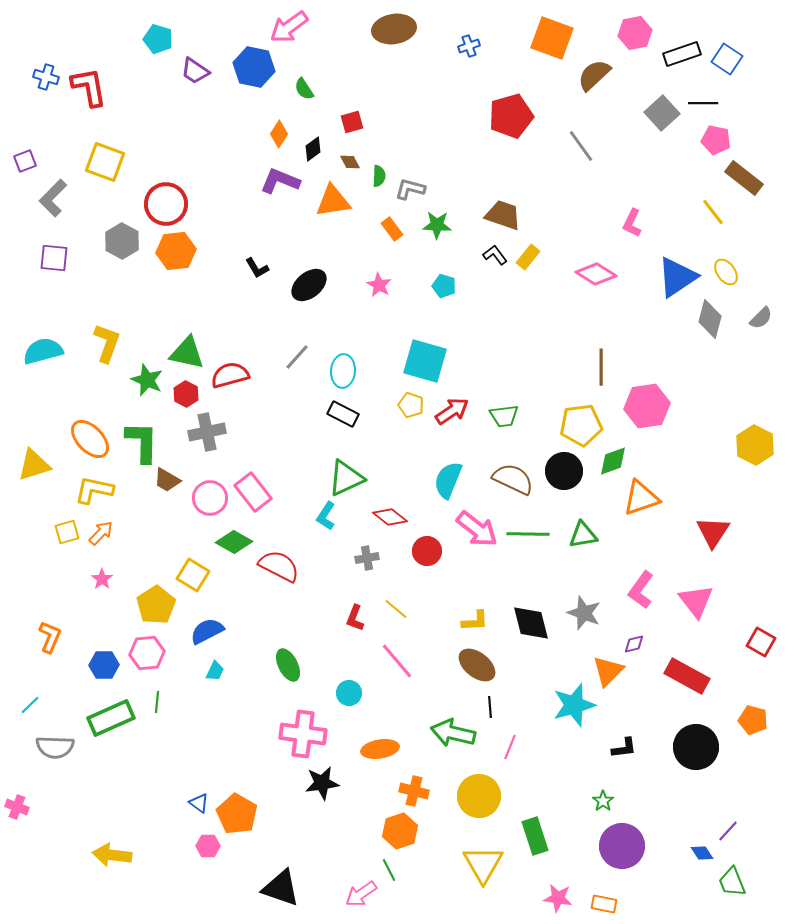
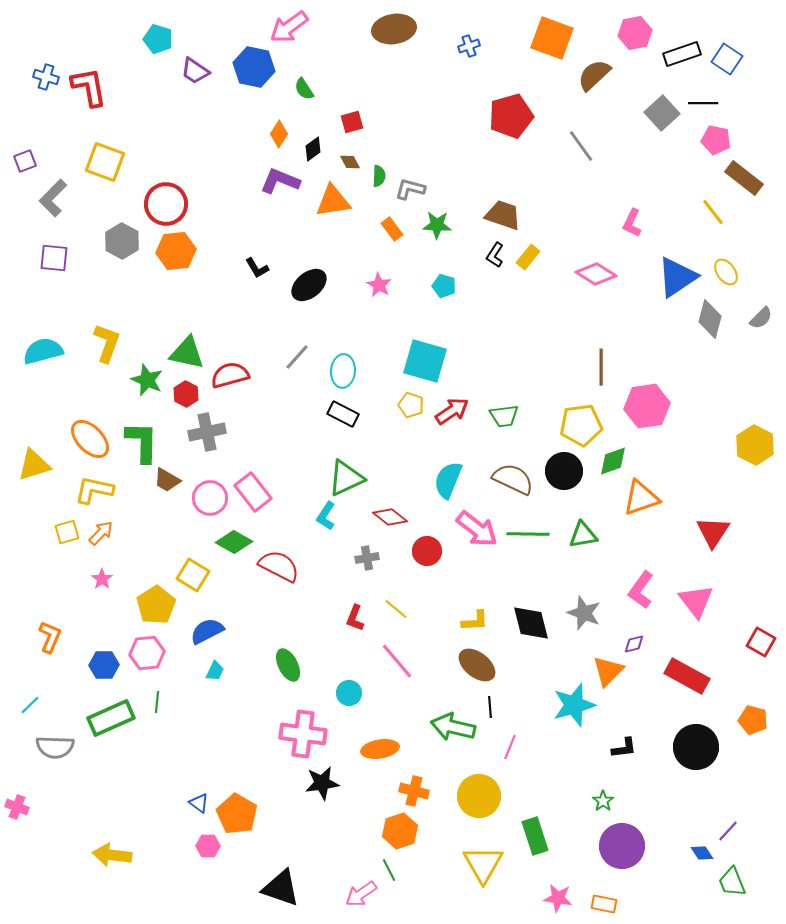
black L-shape at (495, 255): rotated 110 degrees counterclockwise
green arrow at (453, 733): moved 6 px up
